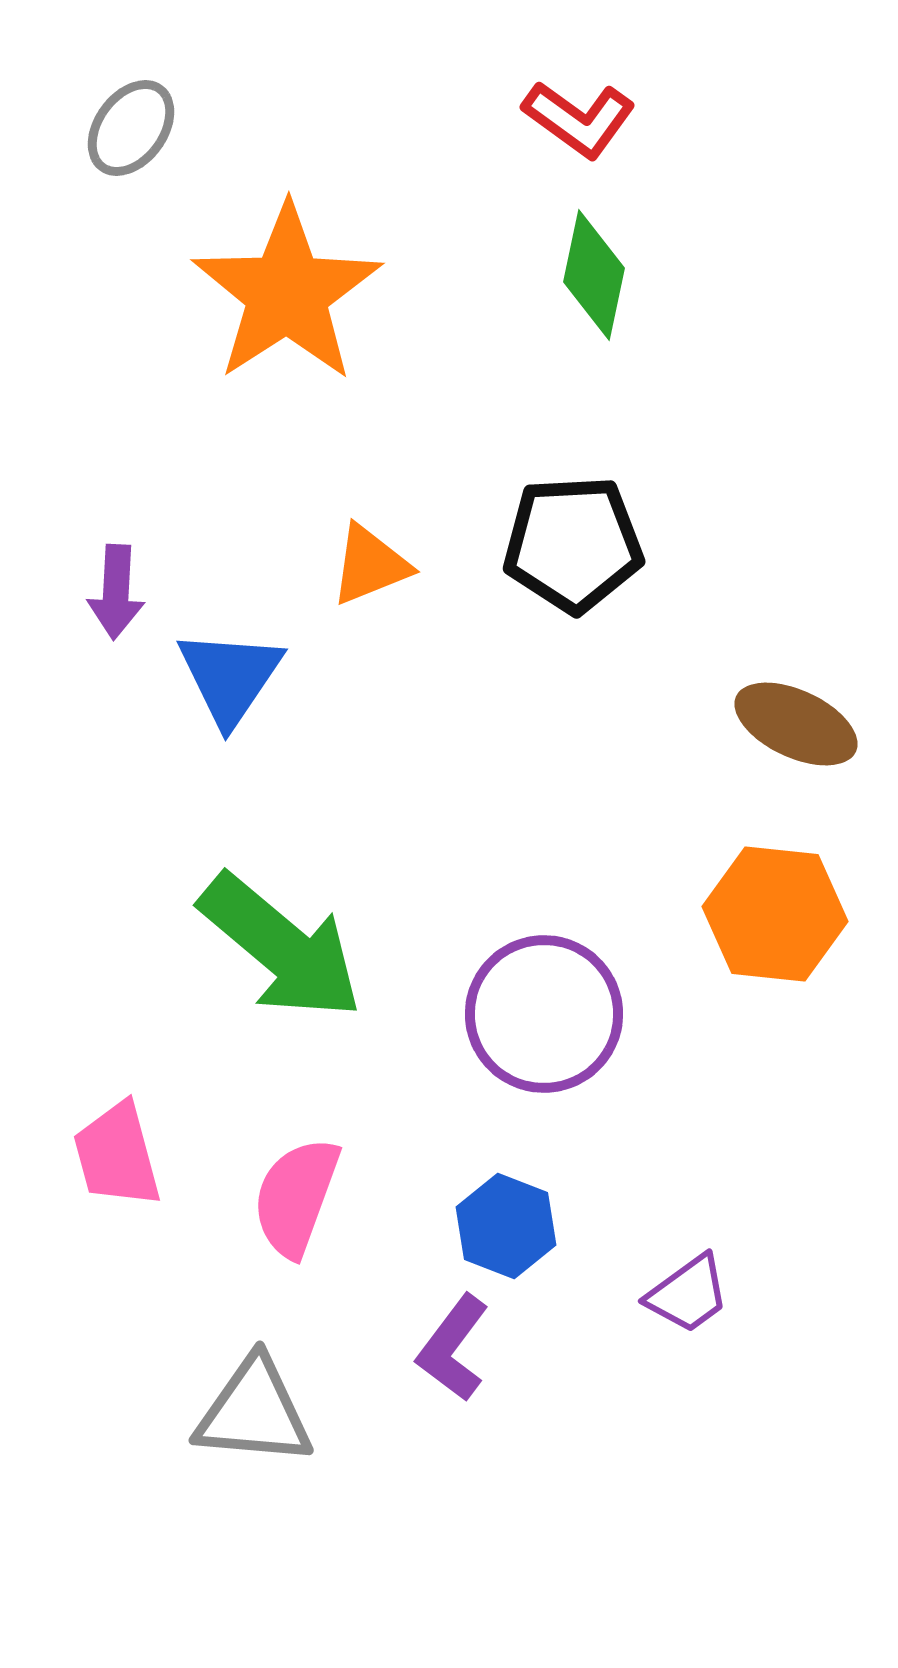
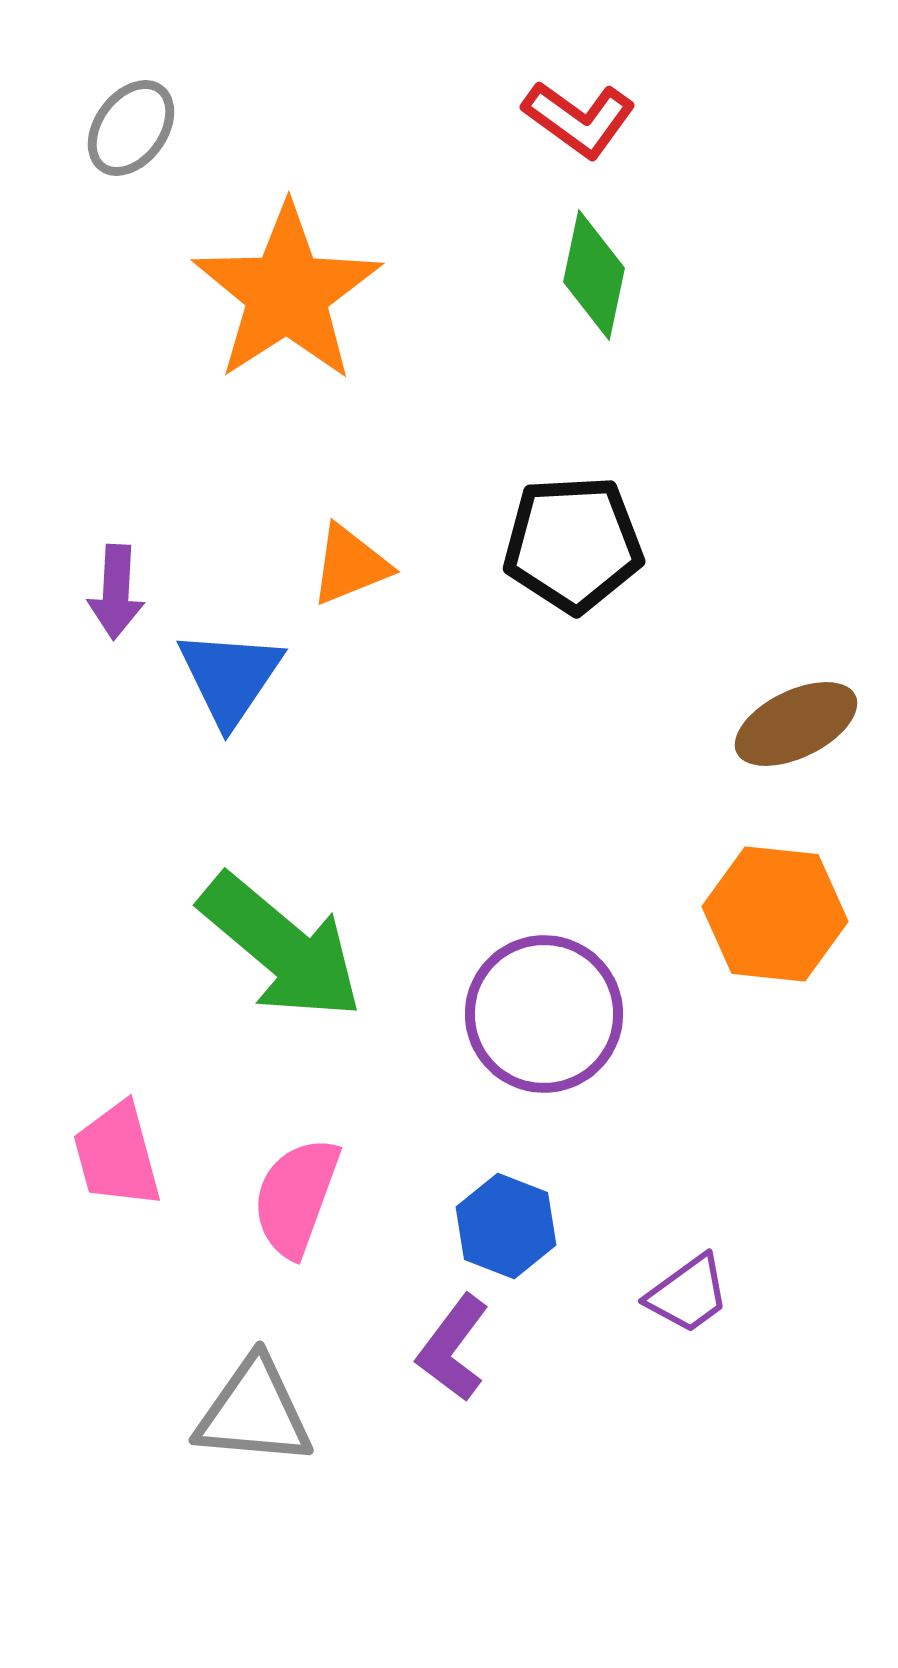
orange triangle: moved 20 px left
brown ellipse: rotated 51 degrees counterclockwise
